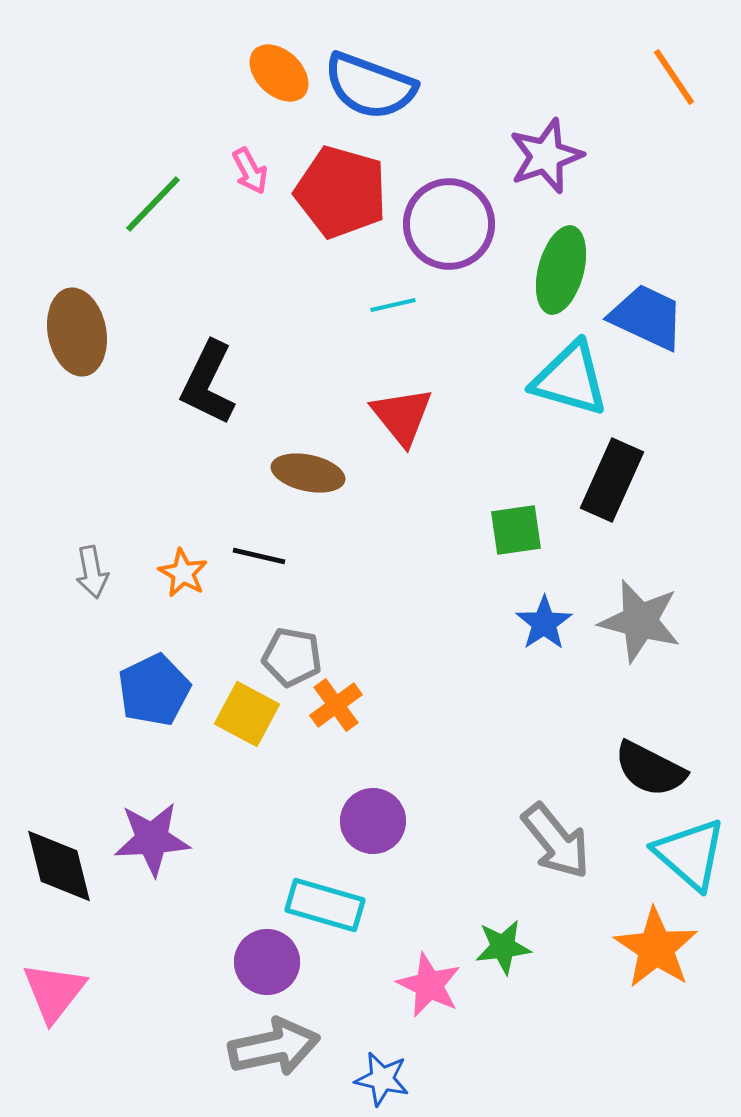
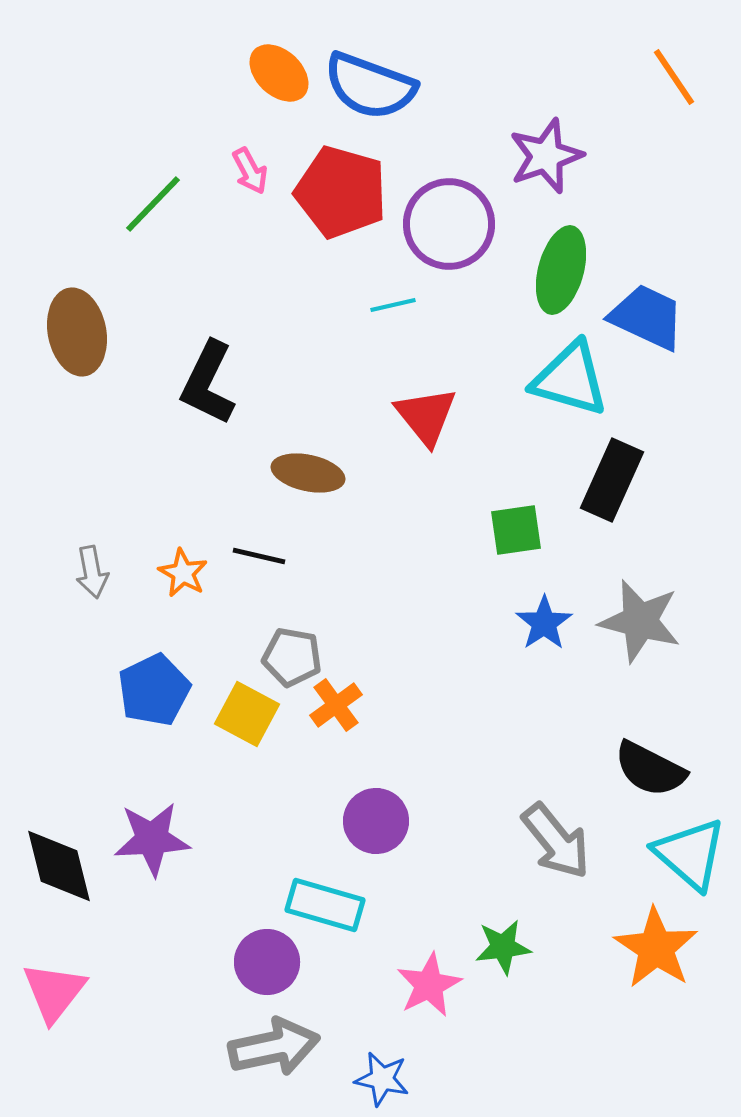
red triangle at (402, 416): moved 24 px right
purple circle at (373, 821): moved 3 px right
pink star at (429, 985): rotated 20 degrees clockwise
